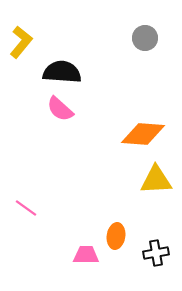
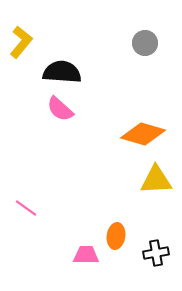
gray circle: moved 5 px down
orange diamond: rotated 12 degrees clockwise
